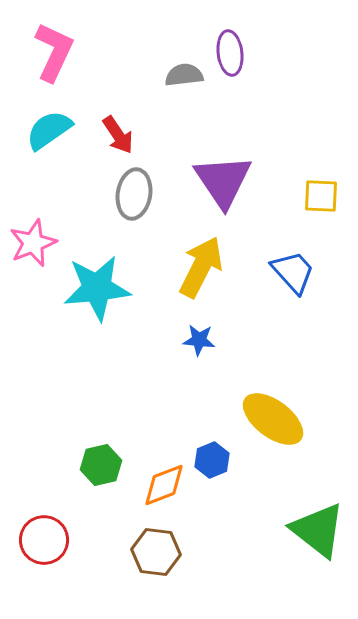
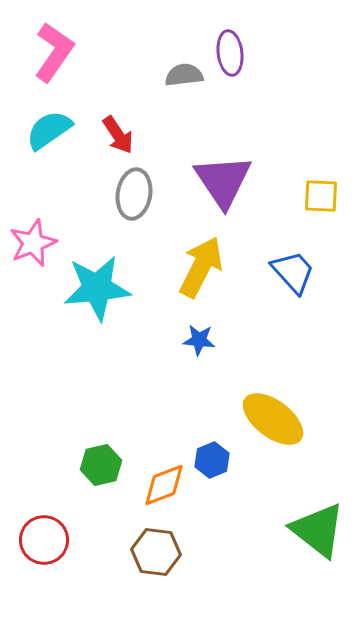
pink L-shape: rotated 10 degrees clockwise
